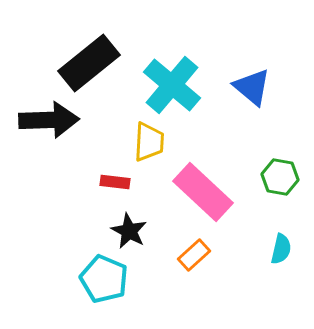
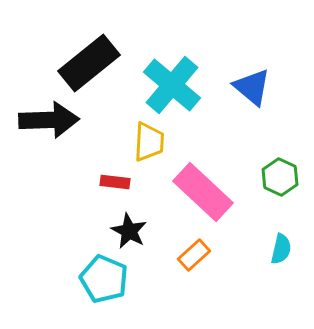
green hexagon: rotated 15 degrees clockwise
